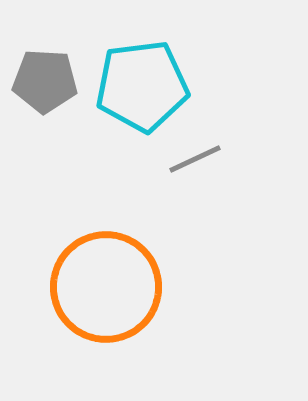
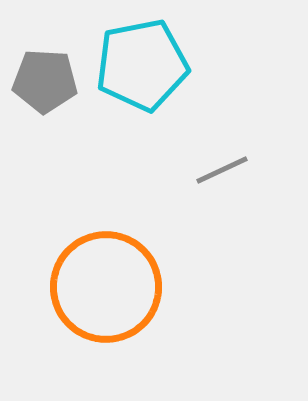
cyan pentagon: moved 21 px up; rotated 4 degrees counterclockwise
gray line: moved 27 px right, 11 px down
